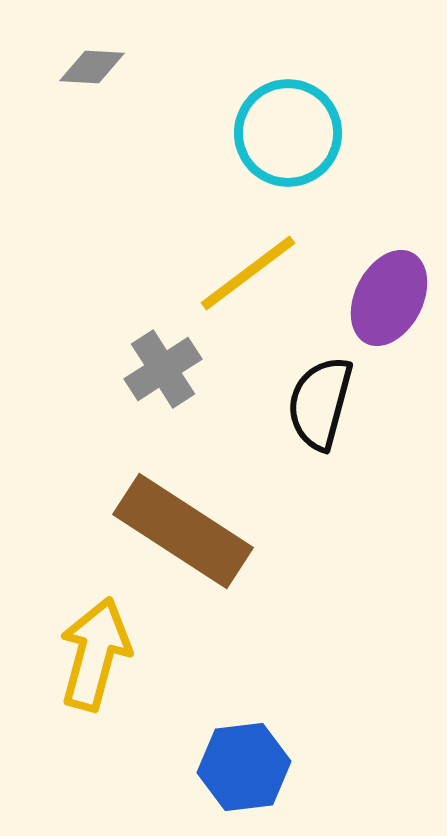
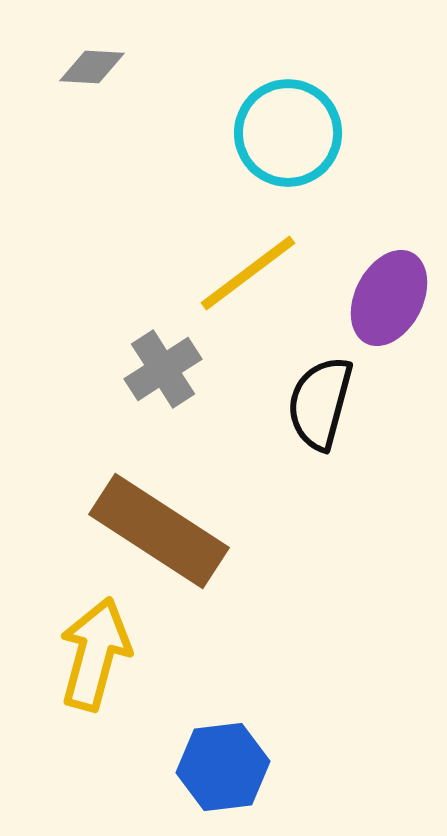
brown rectangle: moved 24 px left
blue hexagon: moved 21 px left
